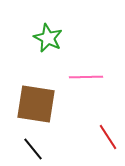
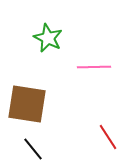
pink line: moved 8 px right, 10 px up
brown square: moved 9 px left
